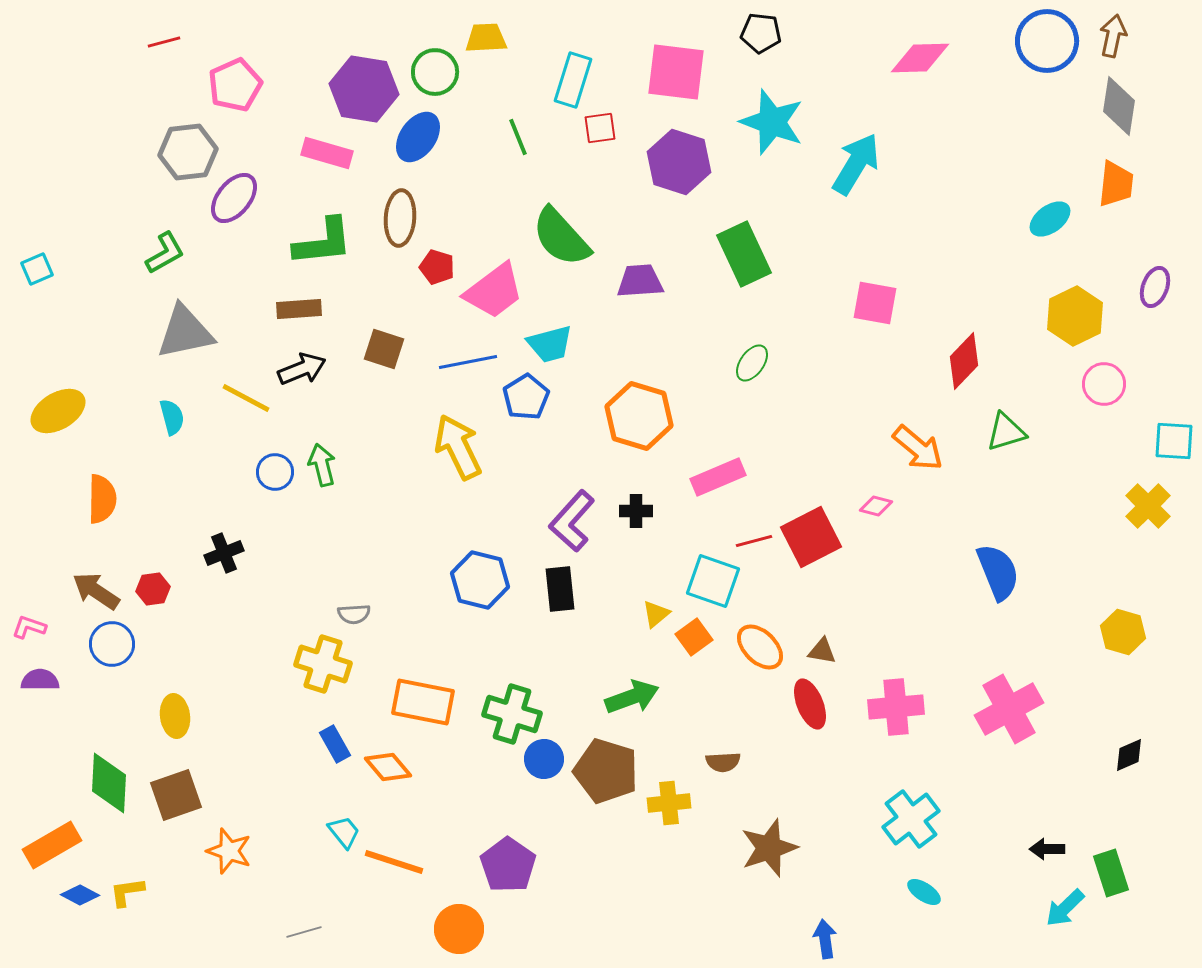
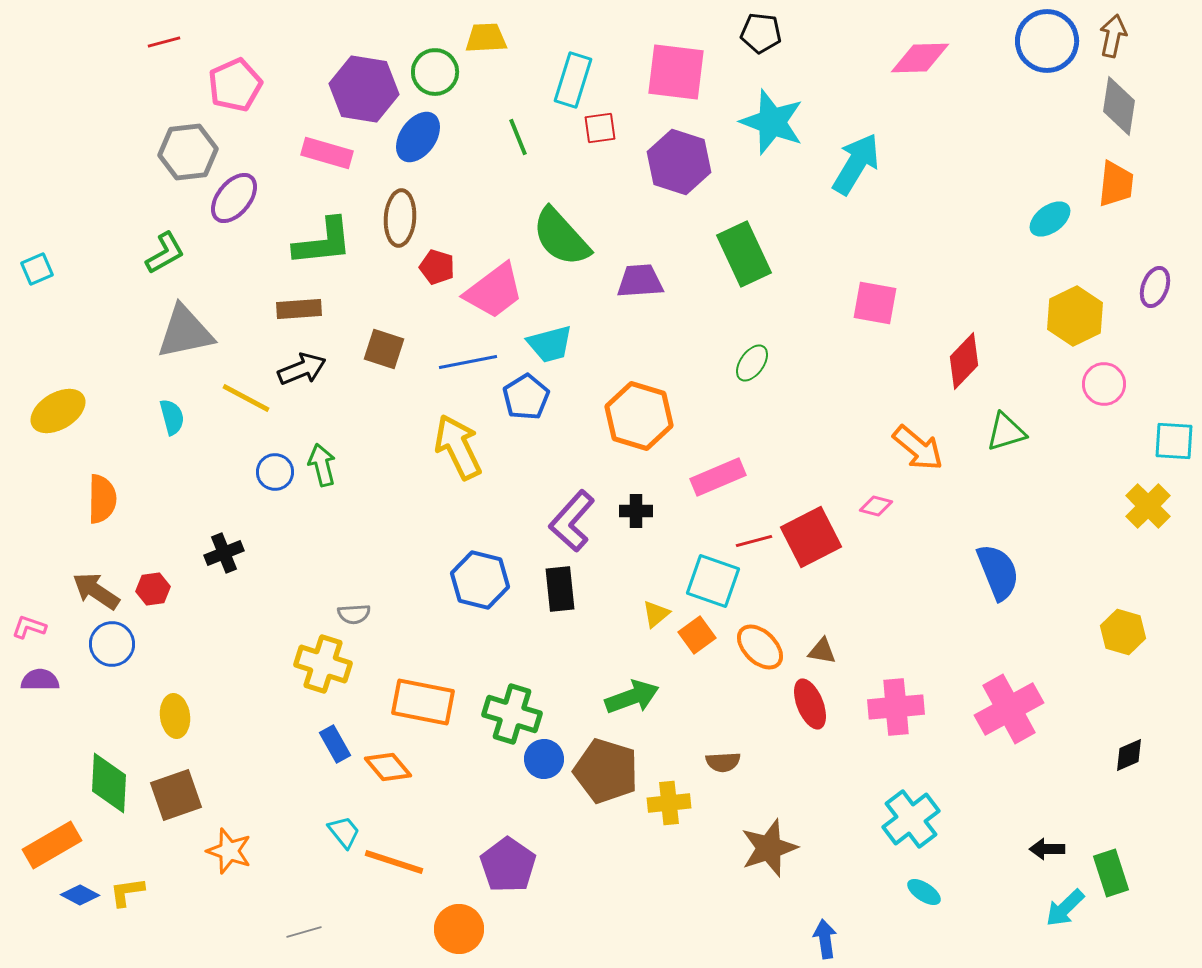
orange square at (694, 637): moved 3 px right, 2 px up
